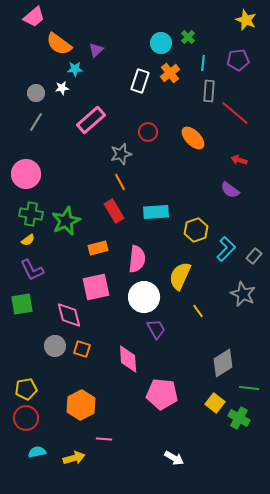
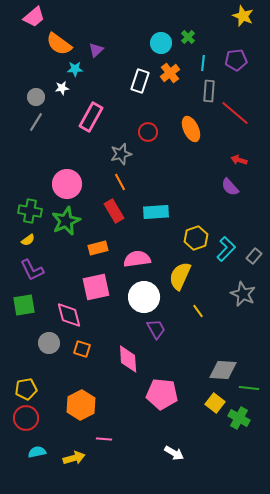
yellow star at (246, 20): moved 3 px left, 4 px up
purple pentagon at (238, 60): moved 2 px left
gray circle at (36, 93): moved 4 px down
pink rectangle at (91, 120): moved 3 px up; rotated 20 degrees counterclockwise
orange ellipse at (193, 138): moved 2 px left, 9 px up; rotated 20 degrees clockwise
pink circle at (26, 174): moved 41 px right, 10 px down
purple semicircle at (230, 190): moved 3 px up; rotated 12 degrees clockwise
green cross at (31, 214): moved 1 px left, 3 px up
yellow hexagon at (196, 230): moved 8 px down
pink semicircle at (137, 259): rotated 104 degrees counterclockwise
green square at (22, 304): moved 2 px right, 1 px down
gray circle at (55, 346): moved 6 px left, 3 px up
gray diamond at (223, 363): moved 7 px down; rotated 36 degrees clockwise
white arrow at (174, 458): moved 5 px up
